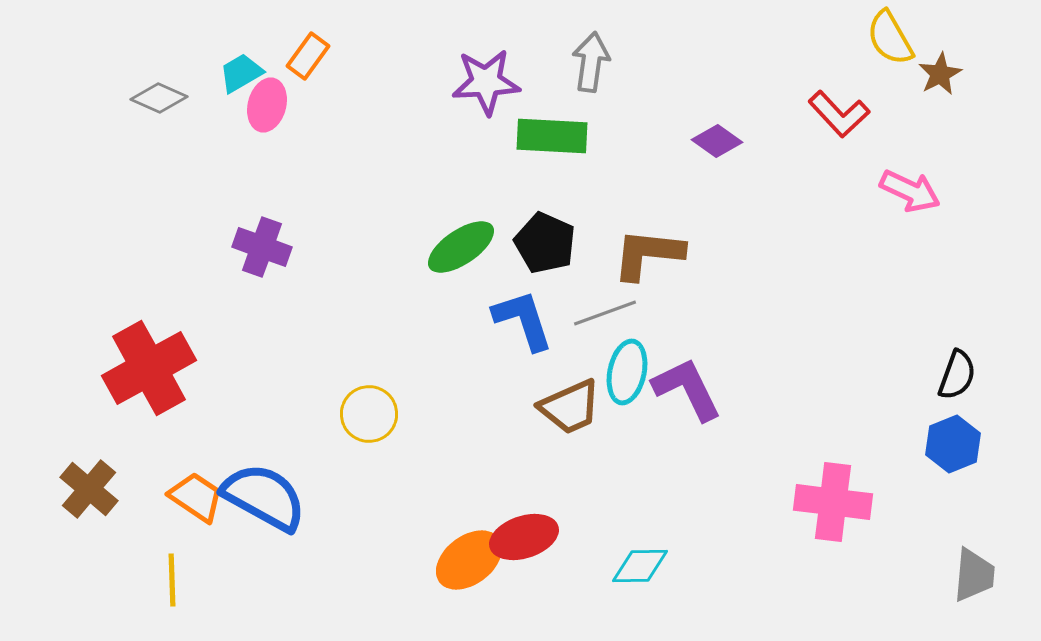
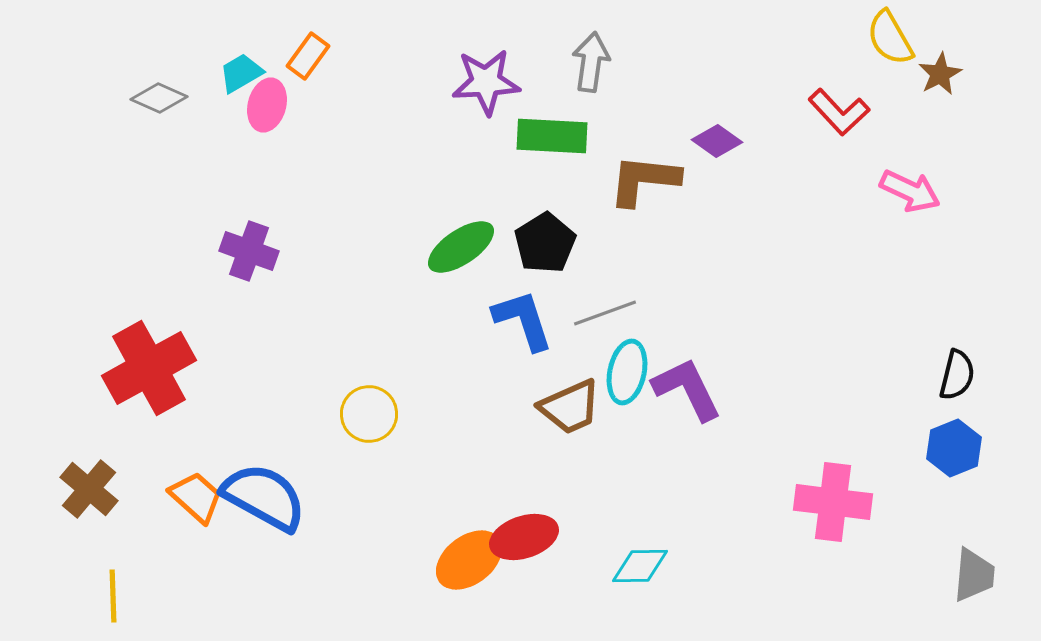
red L-shape: moved 2 px up
black pentagon: rotated 16 degrees clockwise
purple cross: moved 13 px left, 4 px down
brown L-shape: moved 4 px left, 74 px up
black semicircle: rotated 6 degrees counterclockwise
blue hexagon: moved 1 px right, 4 px down
orange trapezoid: rotated 8 degrees clockwise
yellow line: moved 59 px left, 16 px down
